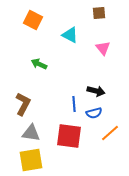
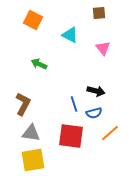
blue line: rotated 14 degrees counterclockwise
red square: moved 2 px right
yellow square: moved 2 px right
